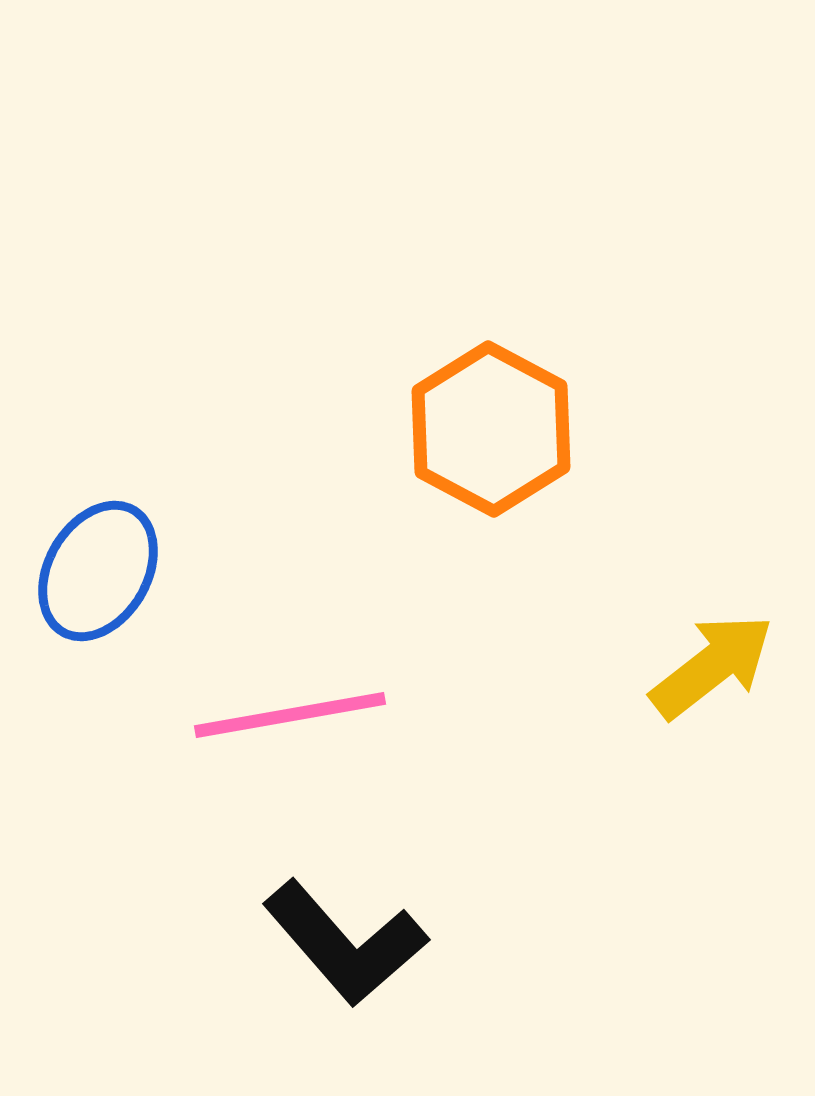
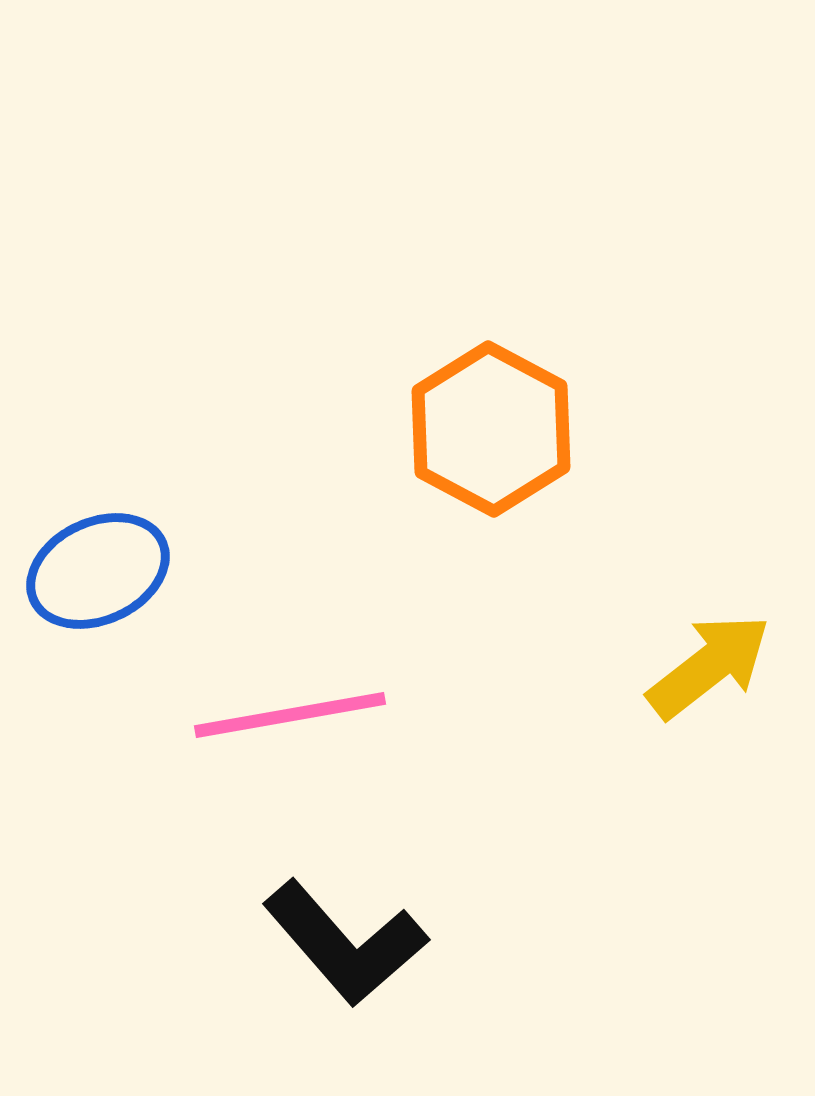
blue ellipse: rotated 35 degrees clockwise
yellow arrow: moved 3 px left
